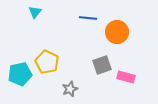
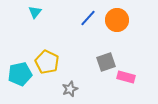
blue line: rotated 54 degrees counterclockwise
orange circle: moved 12 px up
gray square: moved 4 px right, 3 px up
